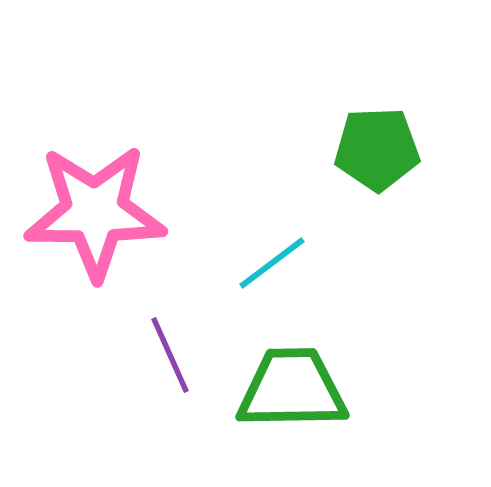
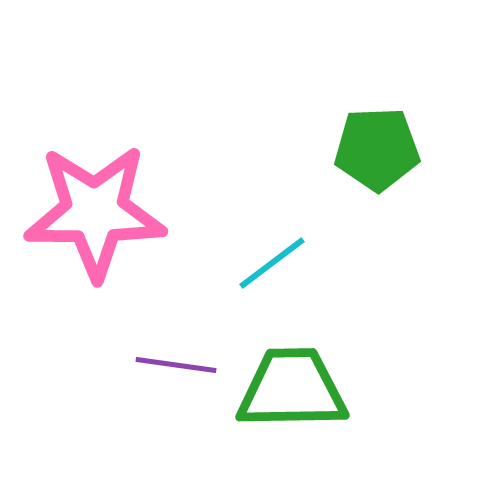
purple line: moved 6 px right, 10 px down; rotated 58 degrees counterclockwise
